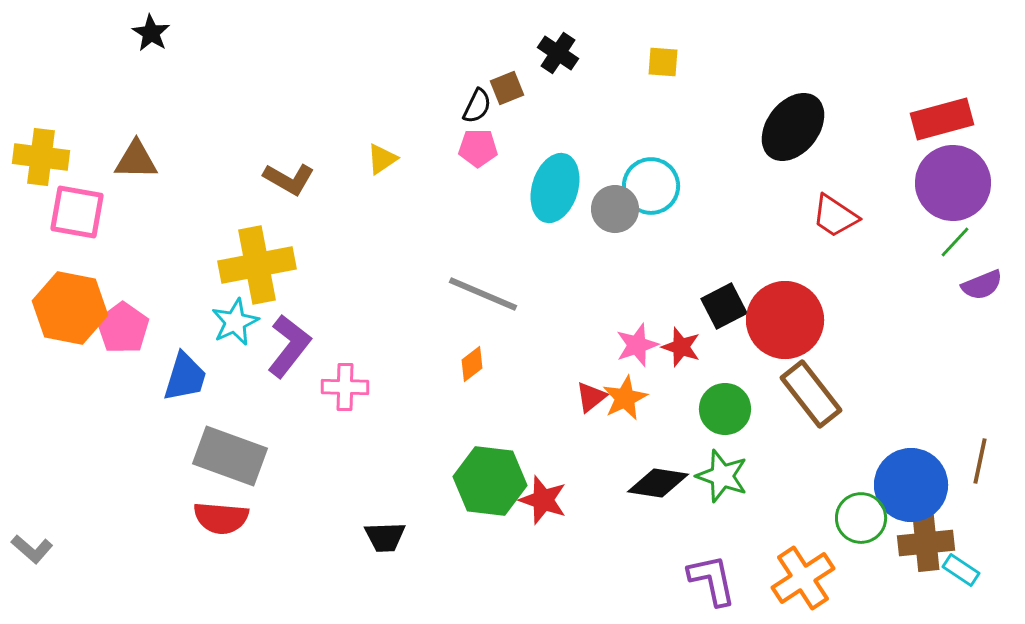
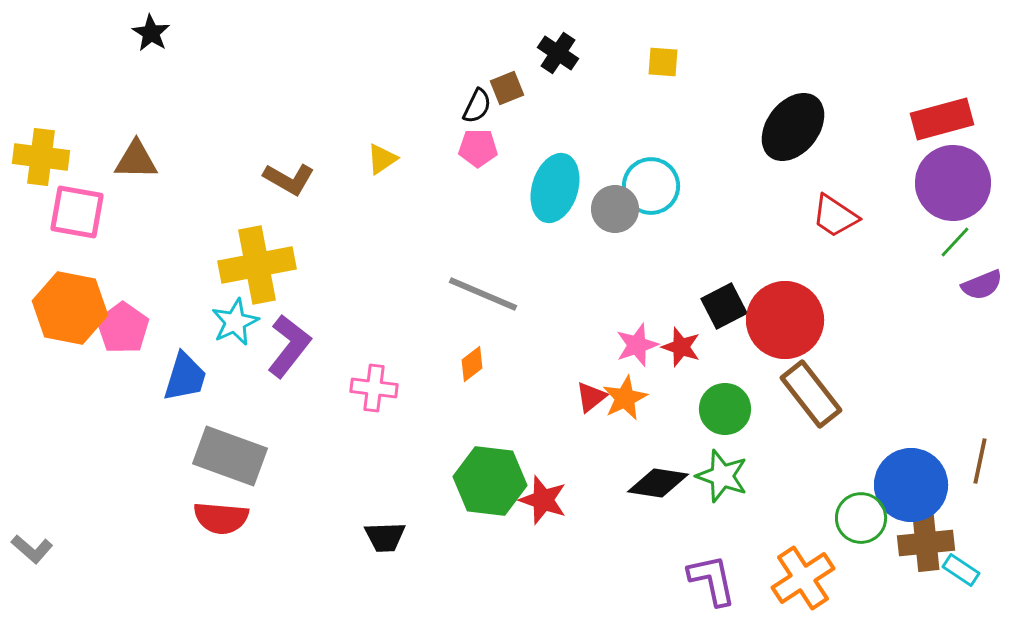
pink cross at (345, 387): moved 29 px right, 1 px down; rotated 6 degrees clockwise
